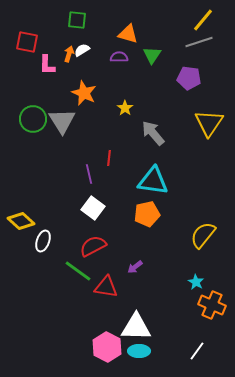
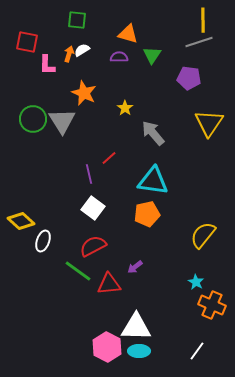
yellow line: rotated 40 degrees counterclockwise
red line: rotated 42 degrees clockwise
red triangle: moved 3 px right, 3 px up; rotated 15 degrees counterclockwise
